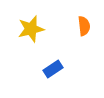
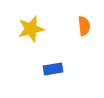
blue rectangle: rotated 24 degrees clockwise
